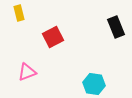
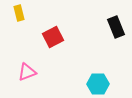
cyan hexagon: moved 4 px right; rotated 10 degrees counterclockwise
